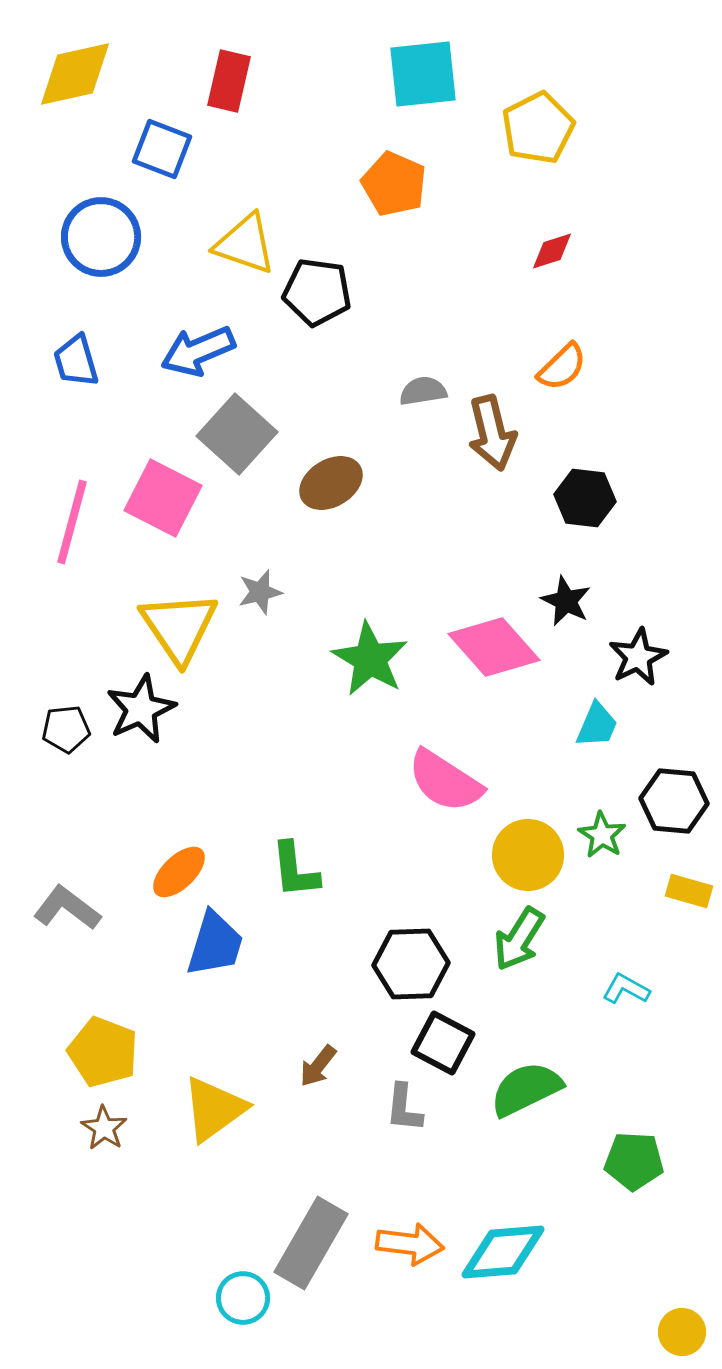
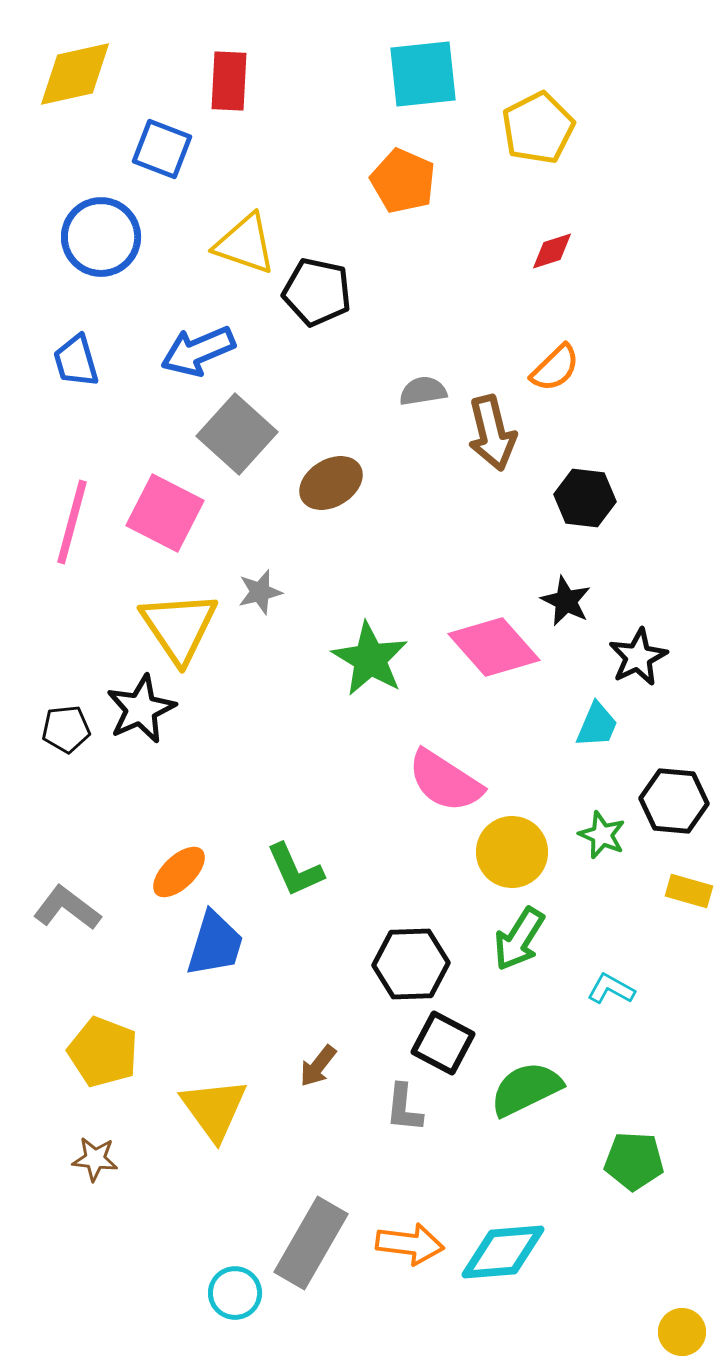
red rectangle at (229, 81): rotated 10 degrees counterclockwise
orange pentagon at (394, 184): moved 9 px right, 3 px up
black pentagon at (317, 292): rotated 4 degrees clockwise
orange semicircle at (562, 367): moved 7 px left, 1 px down
pink square at (163, 498): moved 2 px right, 15 px down
green star at (602, 835): rotated 9 degrees counterclockwise
yellow circle at (528, 855): moved 16 px left, 3 px up
green L-shape at (295, 870): rotated 18 degrees counterclockwise
cyan L-shape at (626, 989): moved 15 px left
yellow triangle at (214, 1109): rotated 30 degrees counterclockwise
brown star at (104, 1128): moved 9 px left, 31 px down; rotated 27 degrees counterclockwise
cyan circle at (243, 1298): moved 8 px left, 5 px up
